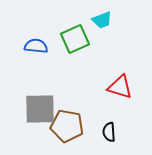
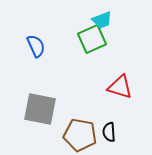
green square: moved 17 px right
blue semicircle: rotated 60 degrees clockwise
gray square: rotated 12 degrees clockwise
brown pentagon: moved 13 px right, 9 px down
